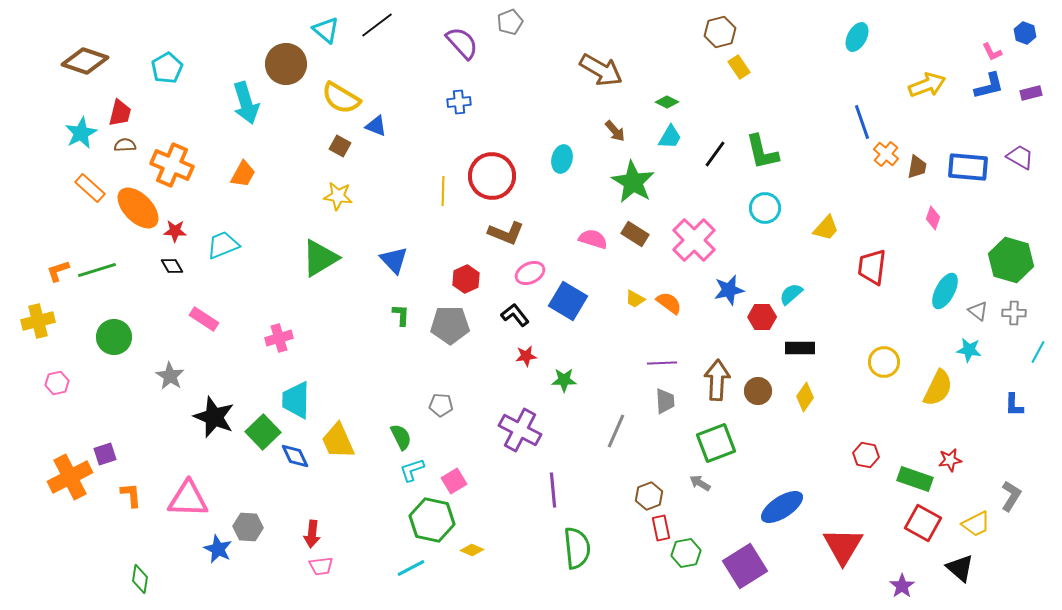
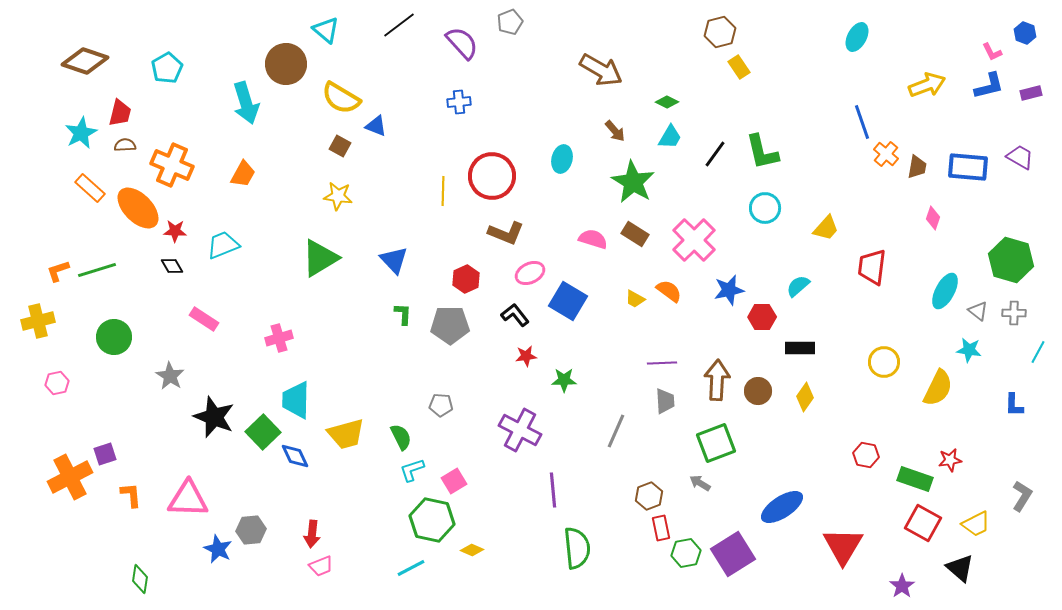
black line at (377, 25): moved 22 px right
cyan semicircle at (791, 294): moved 7 px right, 8 px up
orange semicircle at (669, 303): moved 12 px up
green L-shape at (401, 315): moved 2 px right, 1 px up
yellow trapezoid at (338, 441): moved 8 px right, 7 px up; rotated 81 degrees counterclockwise
gray L-shape at (1011, 496): moved 11 px right
gray hexagon at (248, 527): moved 3 px right, 3 px down; rotated 8 degrees counterclockwise
pink trapezoid at (321, 566): rotated 15 degrees counterclockwise
purple square at (745, 566): moved 12 px left, 12 px up
